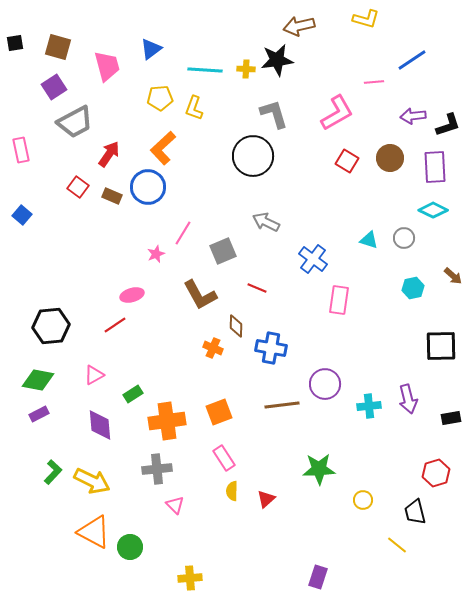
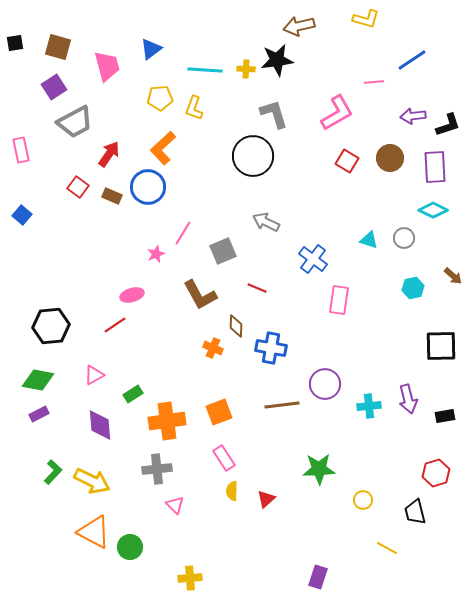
black rectangle at (451, 418): moved 6 px left, 2 px up
yellow line at (397, 545): moved 10 px left, 3 px down; rotated 10 degrees counterclockwise
